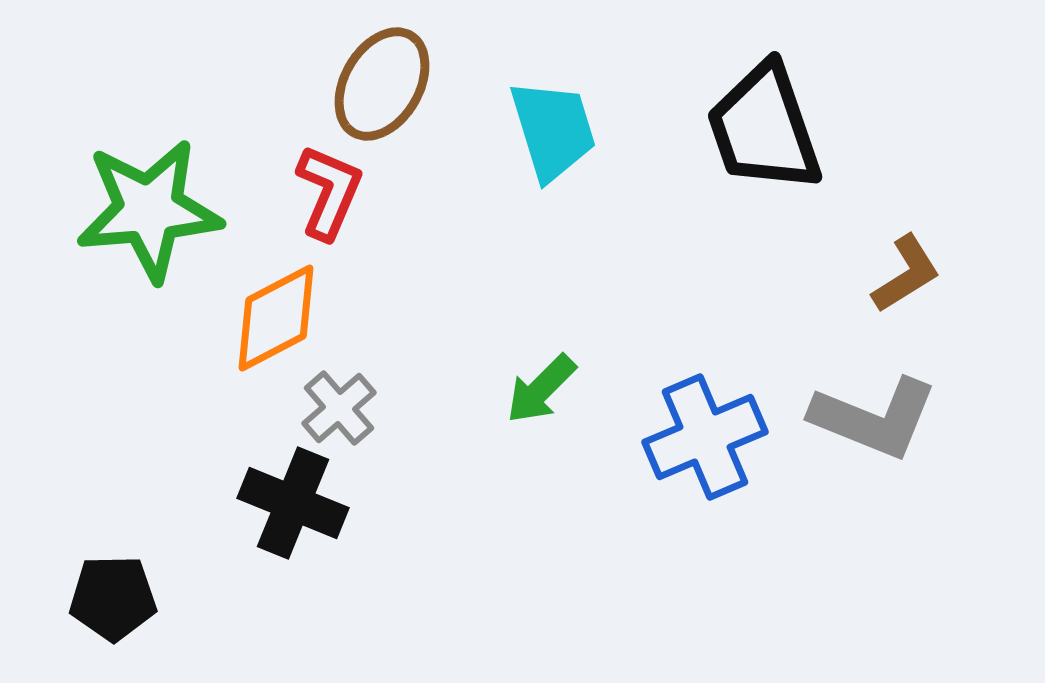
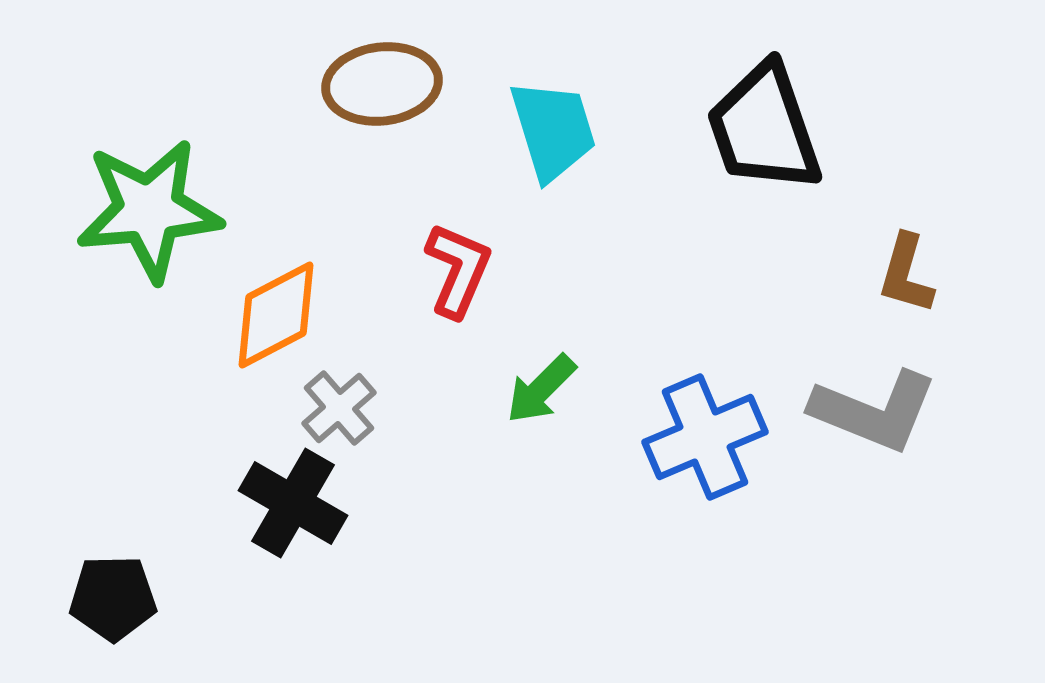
brown ellipse: rotated 53 degrees clockwise
red L-shape: moved 129 px right, 78 px down
brown L-shape: rotated 138 degrees clockwise
orange diamond: moved 3 px up
gray L-shape: moved 7 px up
black cross: rotated 8 degrees clockwise
